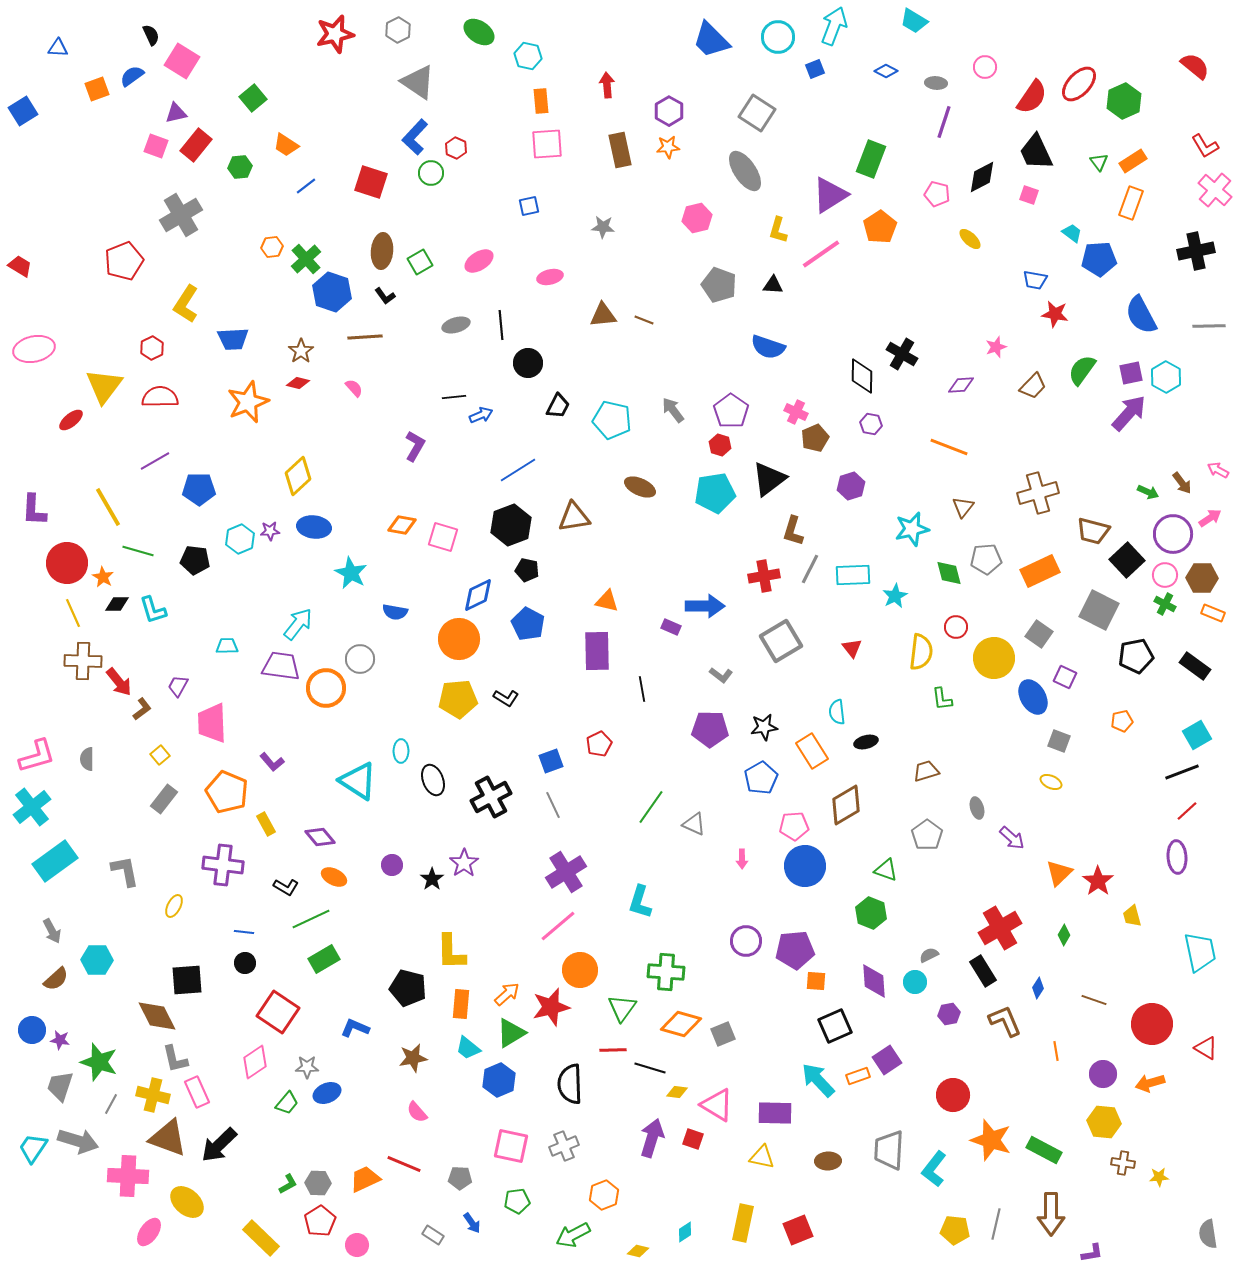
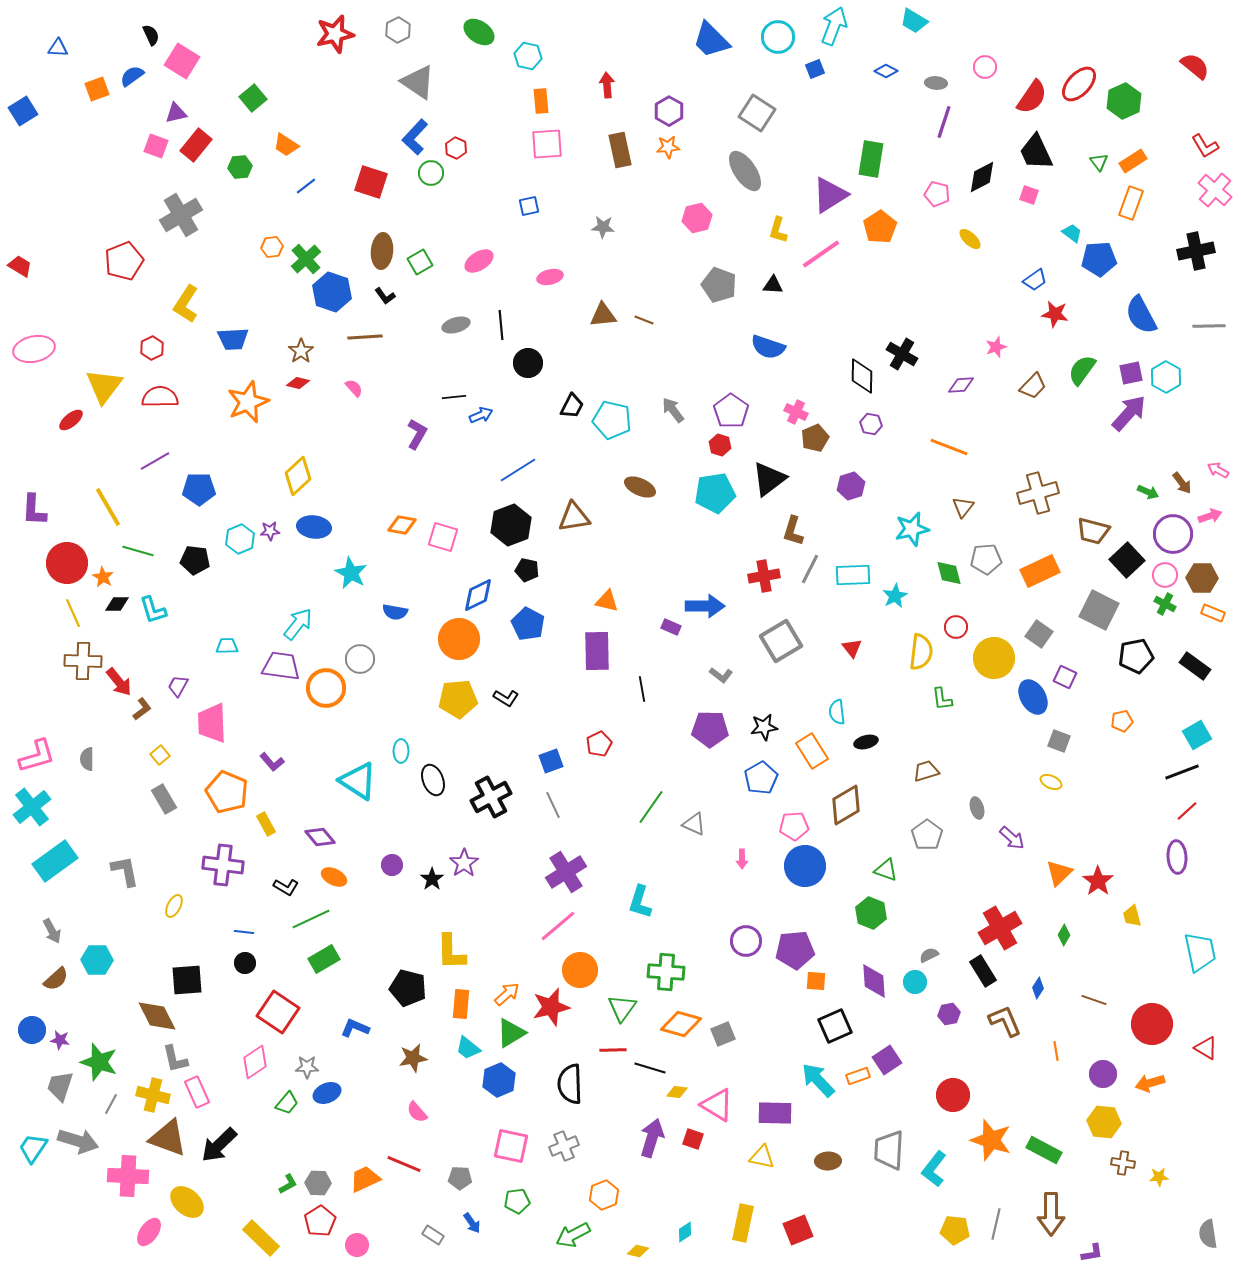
green rectangle at (871, 159): rotated 12 degrees counterclockwise
blue trapezoid at (1035, 280): rotated 45 degrees counterclockwise
black trapezoid at (558, 406): moved 14 px right
purple L-shape at (415, 446): moved 2 px right, 12 px up
pink arrow at (1210, 518): moved 2 px up; rotated 15 degrees clockwise
gray rectangle at (164, 799): rotated 68 degrees counterclockwise
